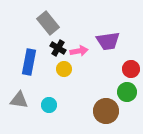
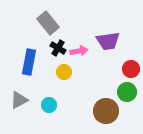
yellow circle: moved 3 px down
gray triangle: rotated 36 degrees counterclockwise
